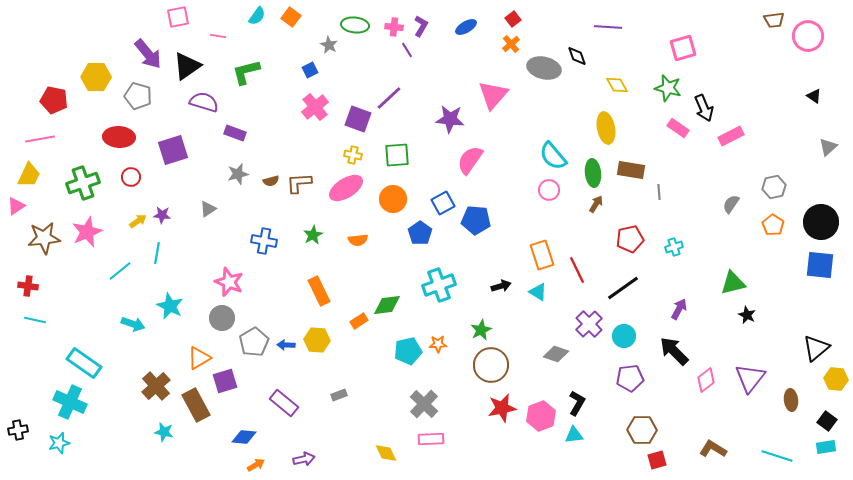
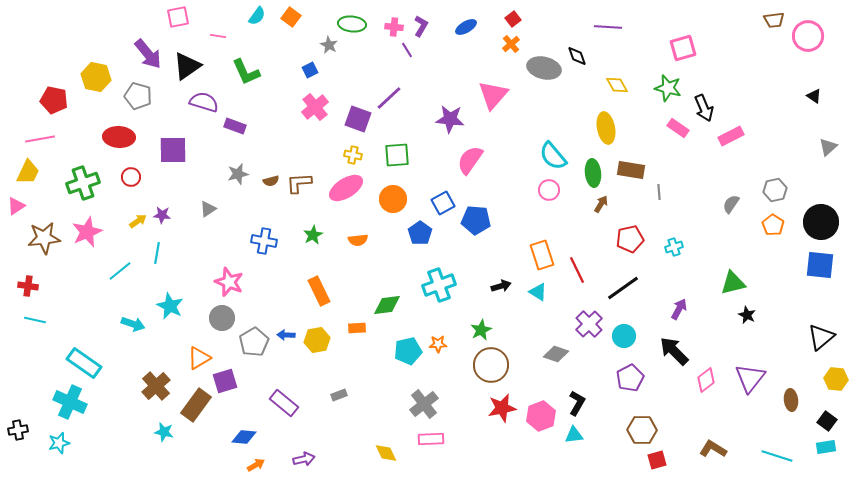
green ellipse at (355, 25): moved 3 px left, 1 px up
green L-shape at (246, 72): rotated 100 degrees counterclockwise
yellow hexagon at (96, 77): rotated 12 degrees clockwise
purple rectangle at (235, 133): moved 7 px up
purple square at (173, 150): rotated 16 degrees clockwise
yellow trapezoid at (29, 175): moved 1 px left, 3 px up
gray hexagon at (774, 187): moved 1 px right, 3 px down
brown arrow at (596, 204): moved 5 px right
orange rectangle at (359, 321): moved 2 px left, 7 px down; rotated 30 degrees clockwise
yellow hexagon at (317, 340): rotated 15 degrees counterclockwise
blue arrow at (286, 345): moved 10 px up
black triangle at (816, 348): moved 5 px right, 11 px up
purple pentagon at (630, 378): rotated 20 degrees counterclockwise
gray cross at (424, 404): rotated 8 degrees clockwise
brown rectangle at (196, 405): rotated 64 degrees clockwise
